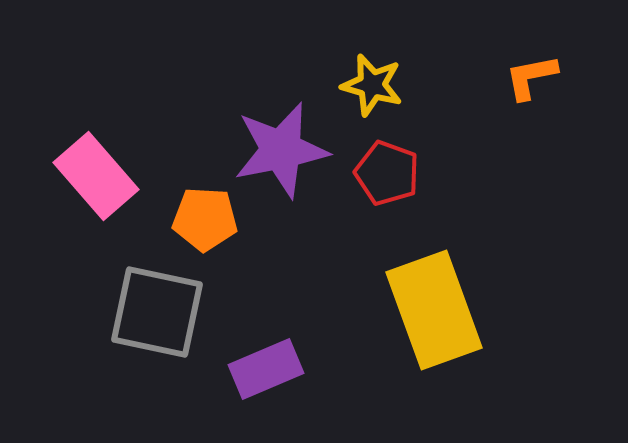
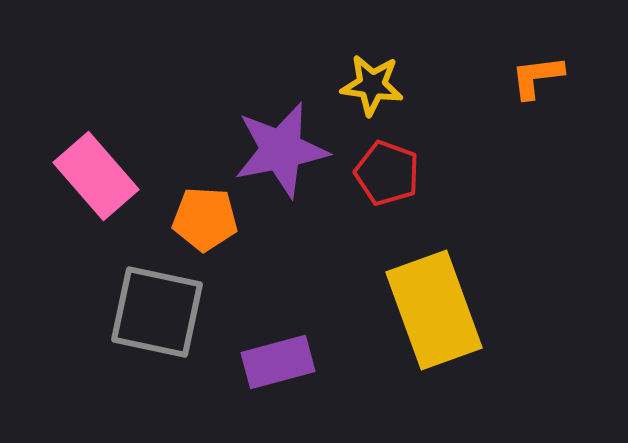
orange L-shape: moved 6 px right; rotated 4 degrees clockwise
yellow star: rotated 8 degrees counterclockwise
purple rectangle: moved 12 px right, 7 px up; rotated 8 degrees clockwise
